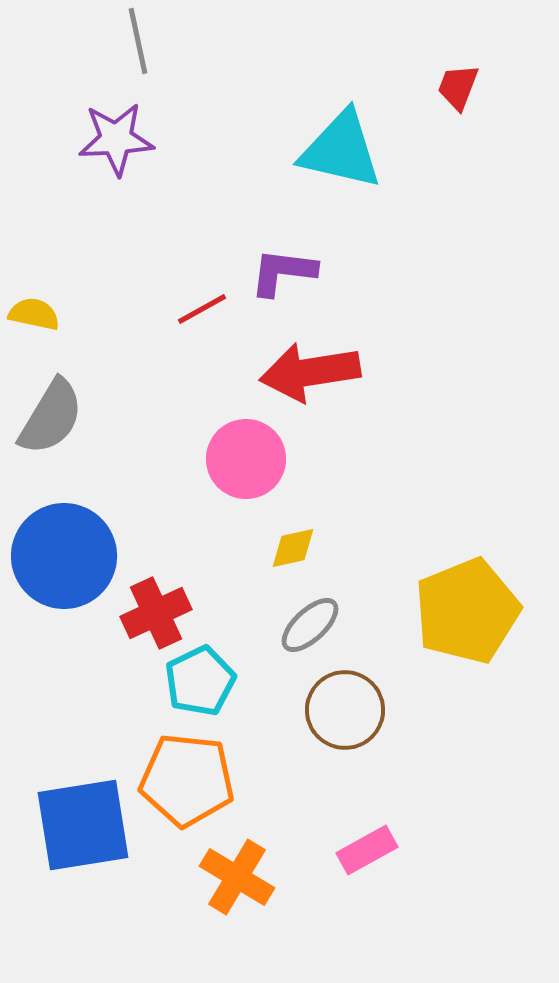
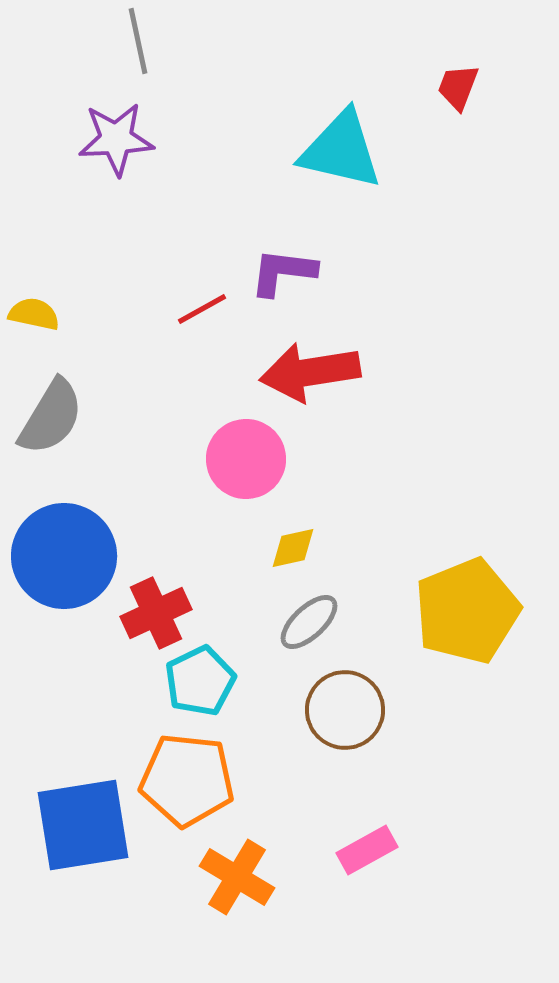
gray ellipse: moved 1 px left, 3 px up
